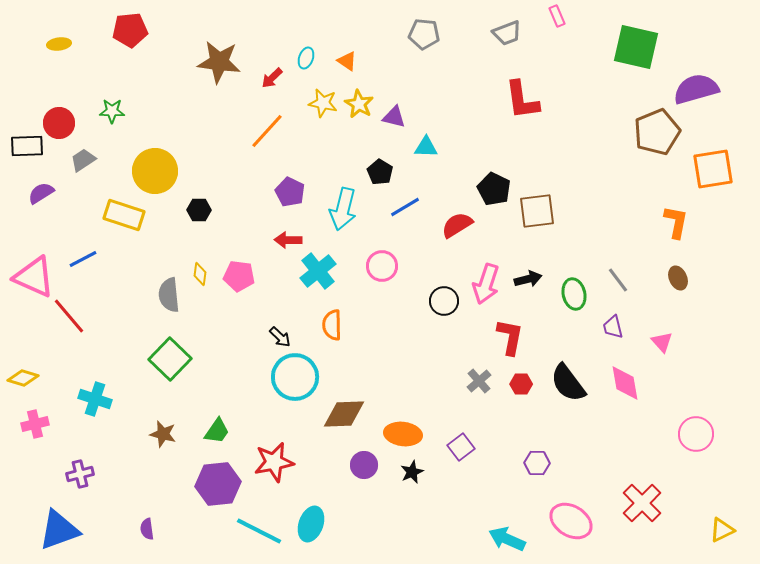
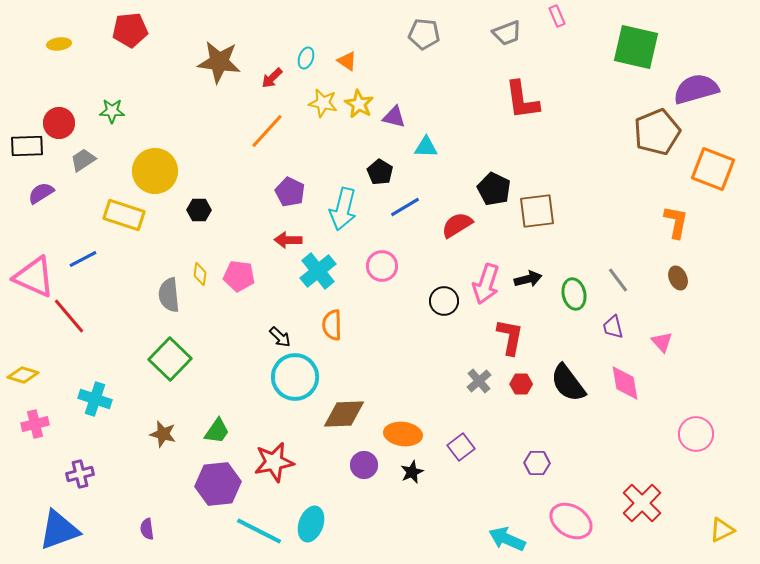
orange square at (713, 169): rotated 30 degrees clockwise
yellow diamond at (23, 378): moved 3 px up
